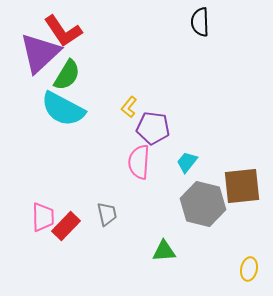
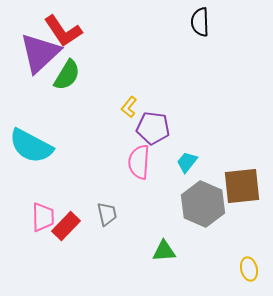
cyan semicircle: moved 32 px left, 37 px down
gray hexagon: rotated 9 degrees clockwise
yellow ellipse: rotated 25 degrees counterclockwise
